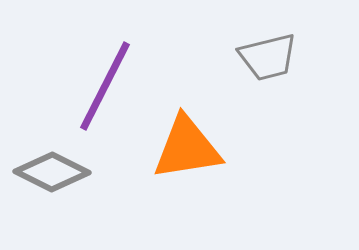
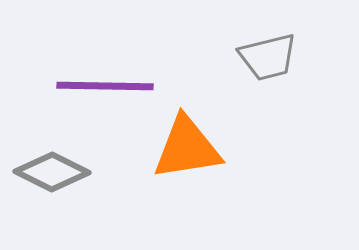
purple line: rotated 64 degrees clockwise
